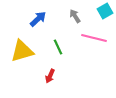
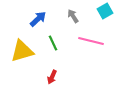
gray arrow: moved 2 px left
pink line: moved 3 px left, 3 px down
green line: moved 5 px left, 4 px up
red arrow: moved 2 px right, 1 px down
